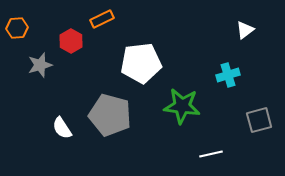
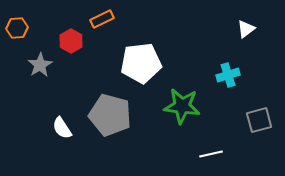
white triangle: moved 1 px right, 1 px up
gray star: rotated 15 degrees counterclockwise
